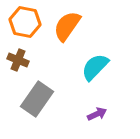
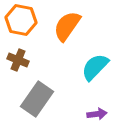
orange hexagon: moved 4 px left, 2 px up
purple arrow: rotated 18 degrees clockwise
